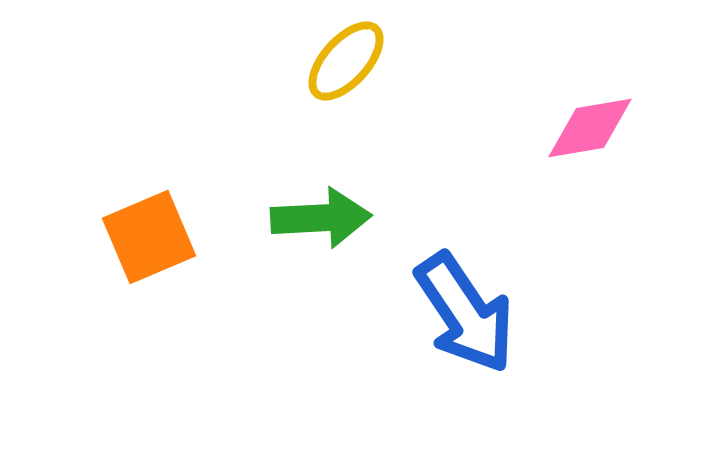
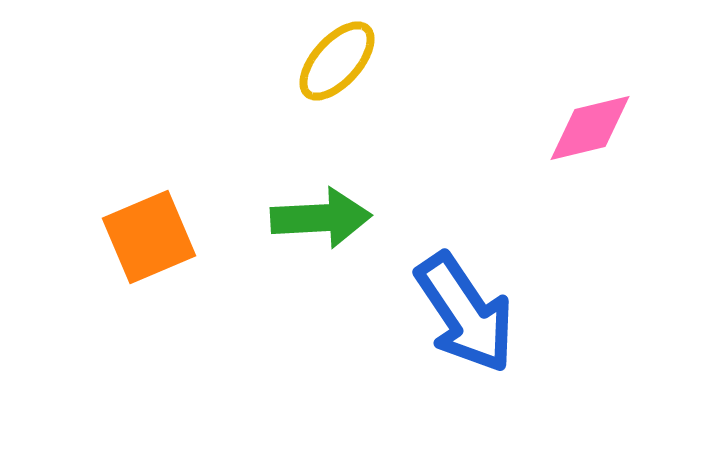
yellow ellipse: moved 9 px left
pink diamond: rotated 4 degrees counterclockwise
